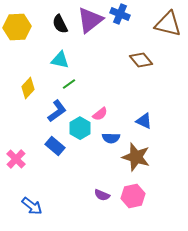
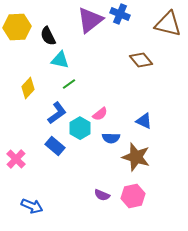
black semicircle: moved 12 px left, 12 px down
blue L-shape: moved 2 px down
blue arrow: rotated 15 degrees counterclockwise
